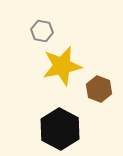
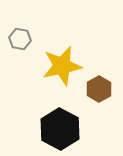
gray hexagon: moved 22 px left, 8 px down
brown hexagon: rotated 10 degrees clockwise
